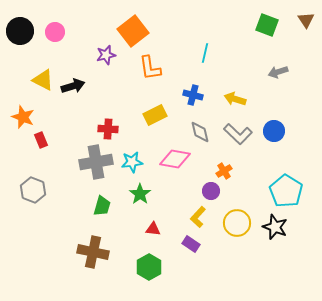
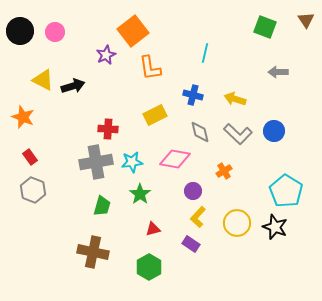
green square: moved 2 px left, 2 px down
purple star: rotated 12 degrees counterclockwise
gray arrow: rotated 18 degrees clockwise
red rectangle: moved 11 px left, 17 px down; rotated 14 degrees counterclockwise
purple circle: moved 18 px left
red triangle: rotated 21 degrees counterclockwise
